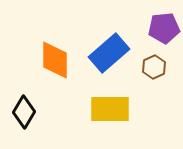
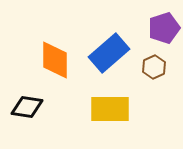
purple pentagon: rotated 12 degrees counterclockwise
black diamond: moved 3 px right, 5 px up; rotated 68 degrees clockwise
